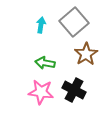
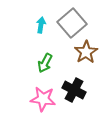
gray square: moved 2 px left, 1 px down
brown star: moved 2 px up
green arrow: rotated 72 degrees counterclockwise
pink star: moved 2 px right, 7 px down
